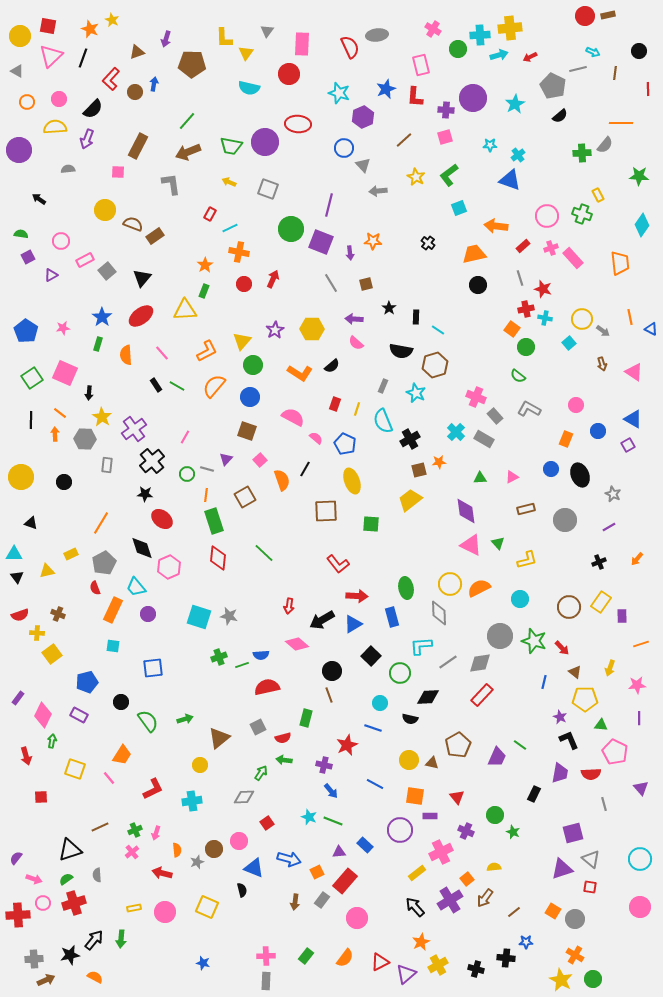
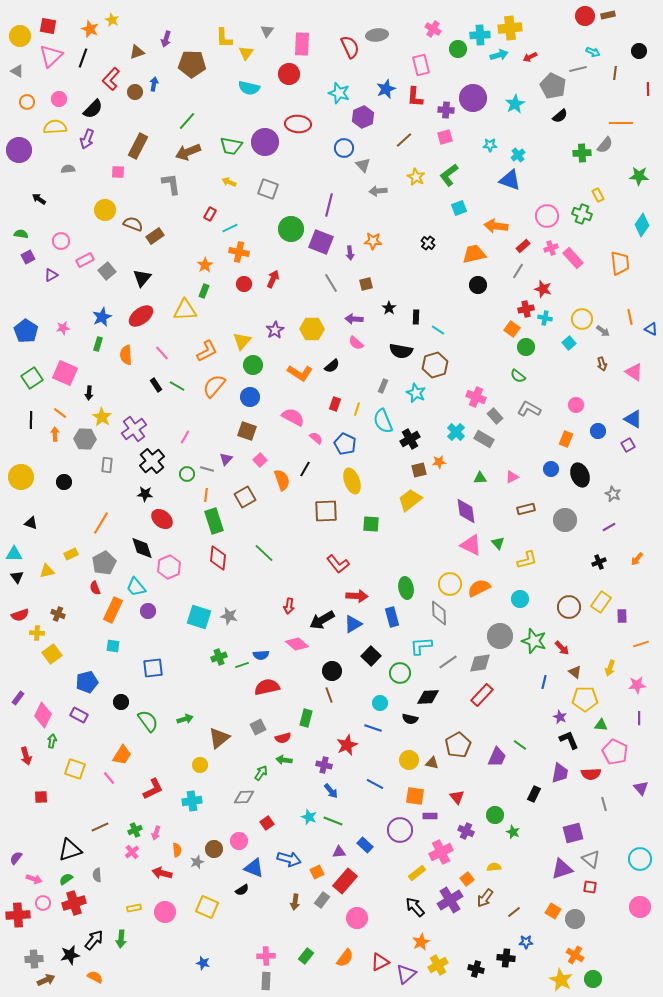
gray line at (520, 278): moved 2 px left, 7 px up; rotated 49 degrees clockwise
blue star at (102, 317): rotated 12 degrees clockwise
purple circle at (148, 614): moved 3 px up
black semicircle at (242, 890): rotated 72 degrees clockwise
